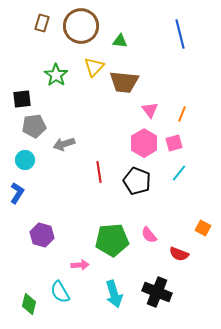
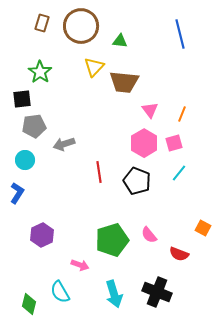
green star: moved 16 px left, 3 px up
purple hexagon: rotated 20 degrees clockwise
green pentagon: rotated 12 degrees counterclockwise
pink arrow: rotated 24 degrees clockwise
